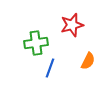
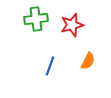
green cross: moved 24 px up
blue line: moved 2 px up
